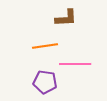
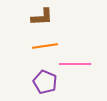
brown L-shape: moved 24 px left, 1 px up
purple pentagon: rotated 15 degrees clockwise
